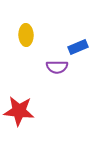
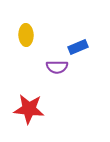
red star: moved 10 px right, 2 px up
